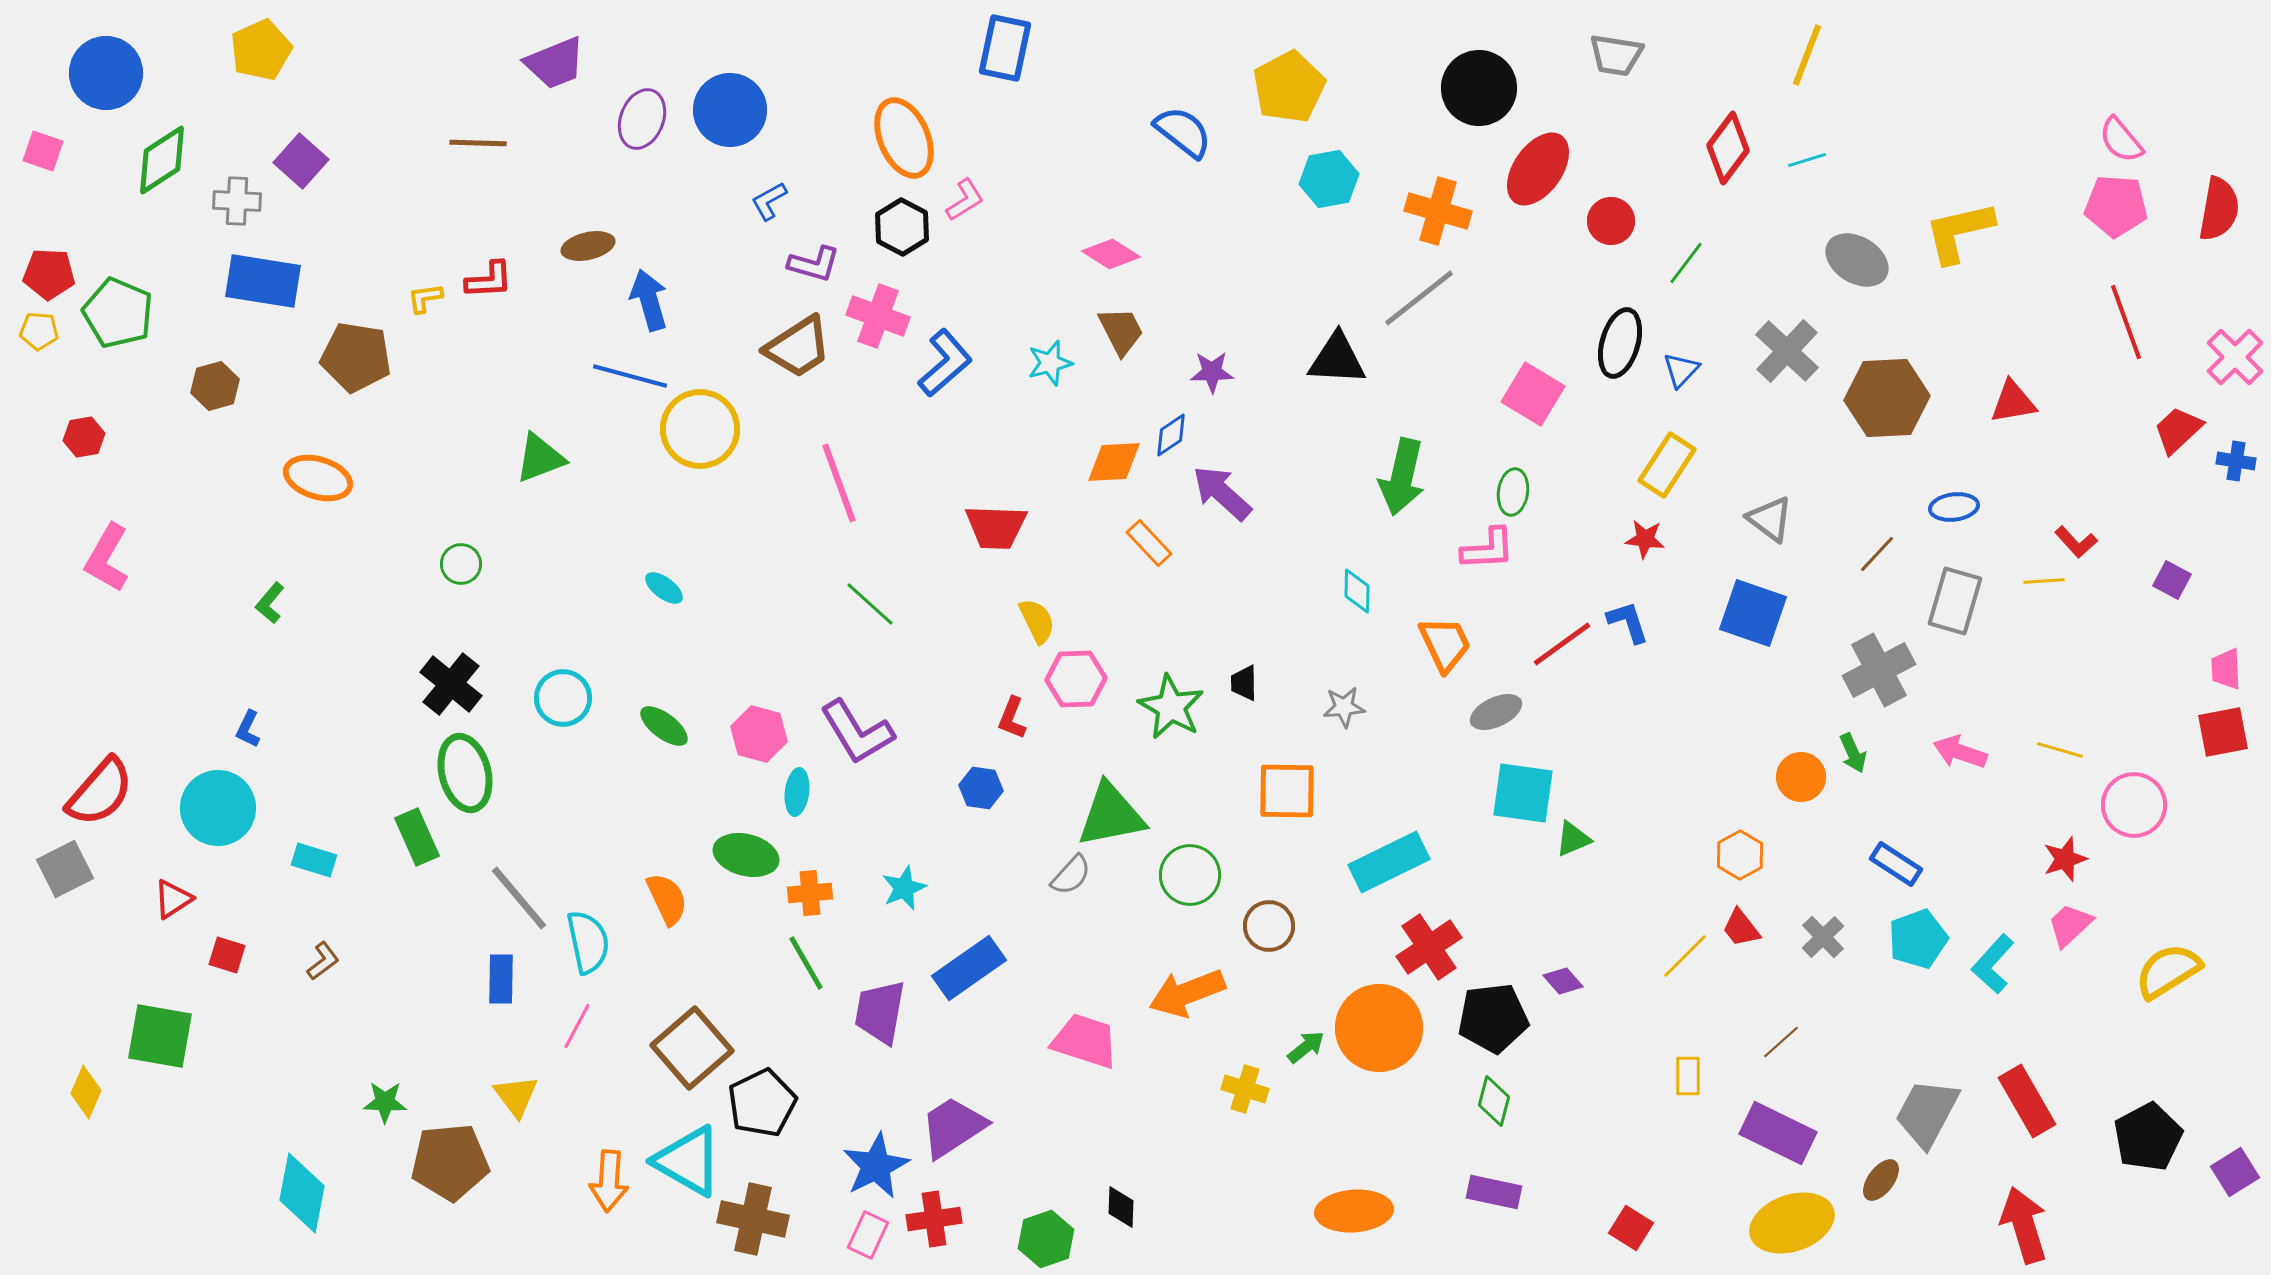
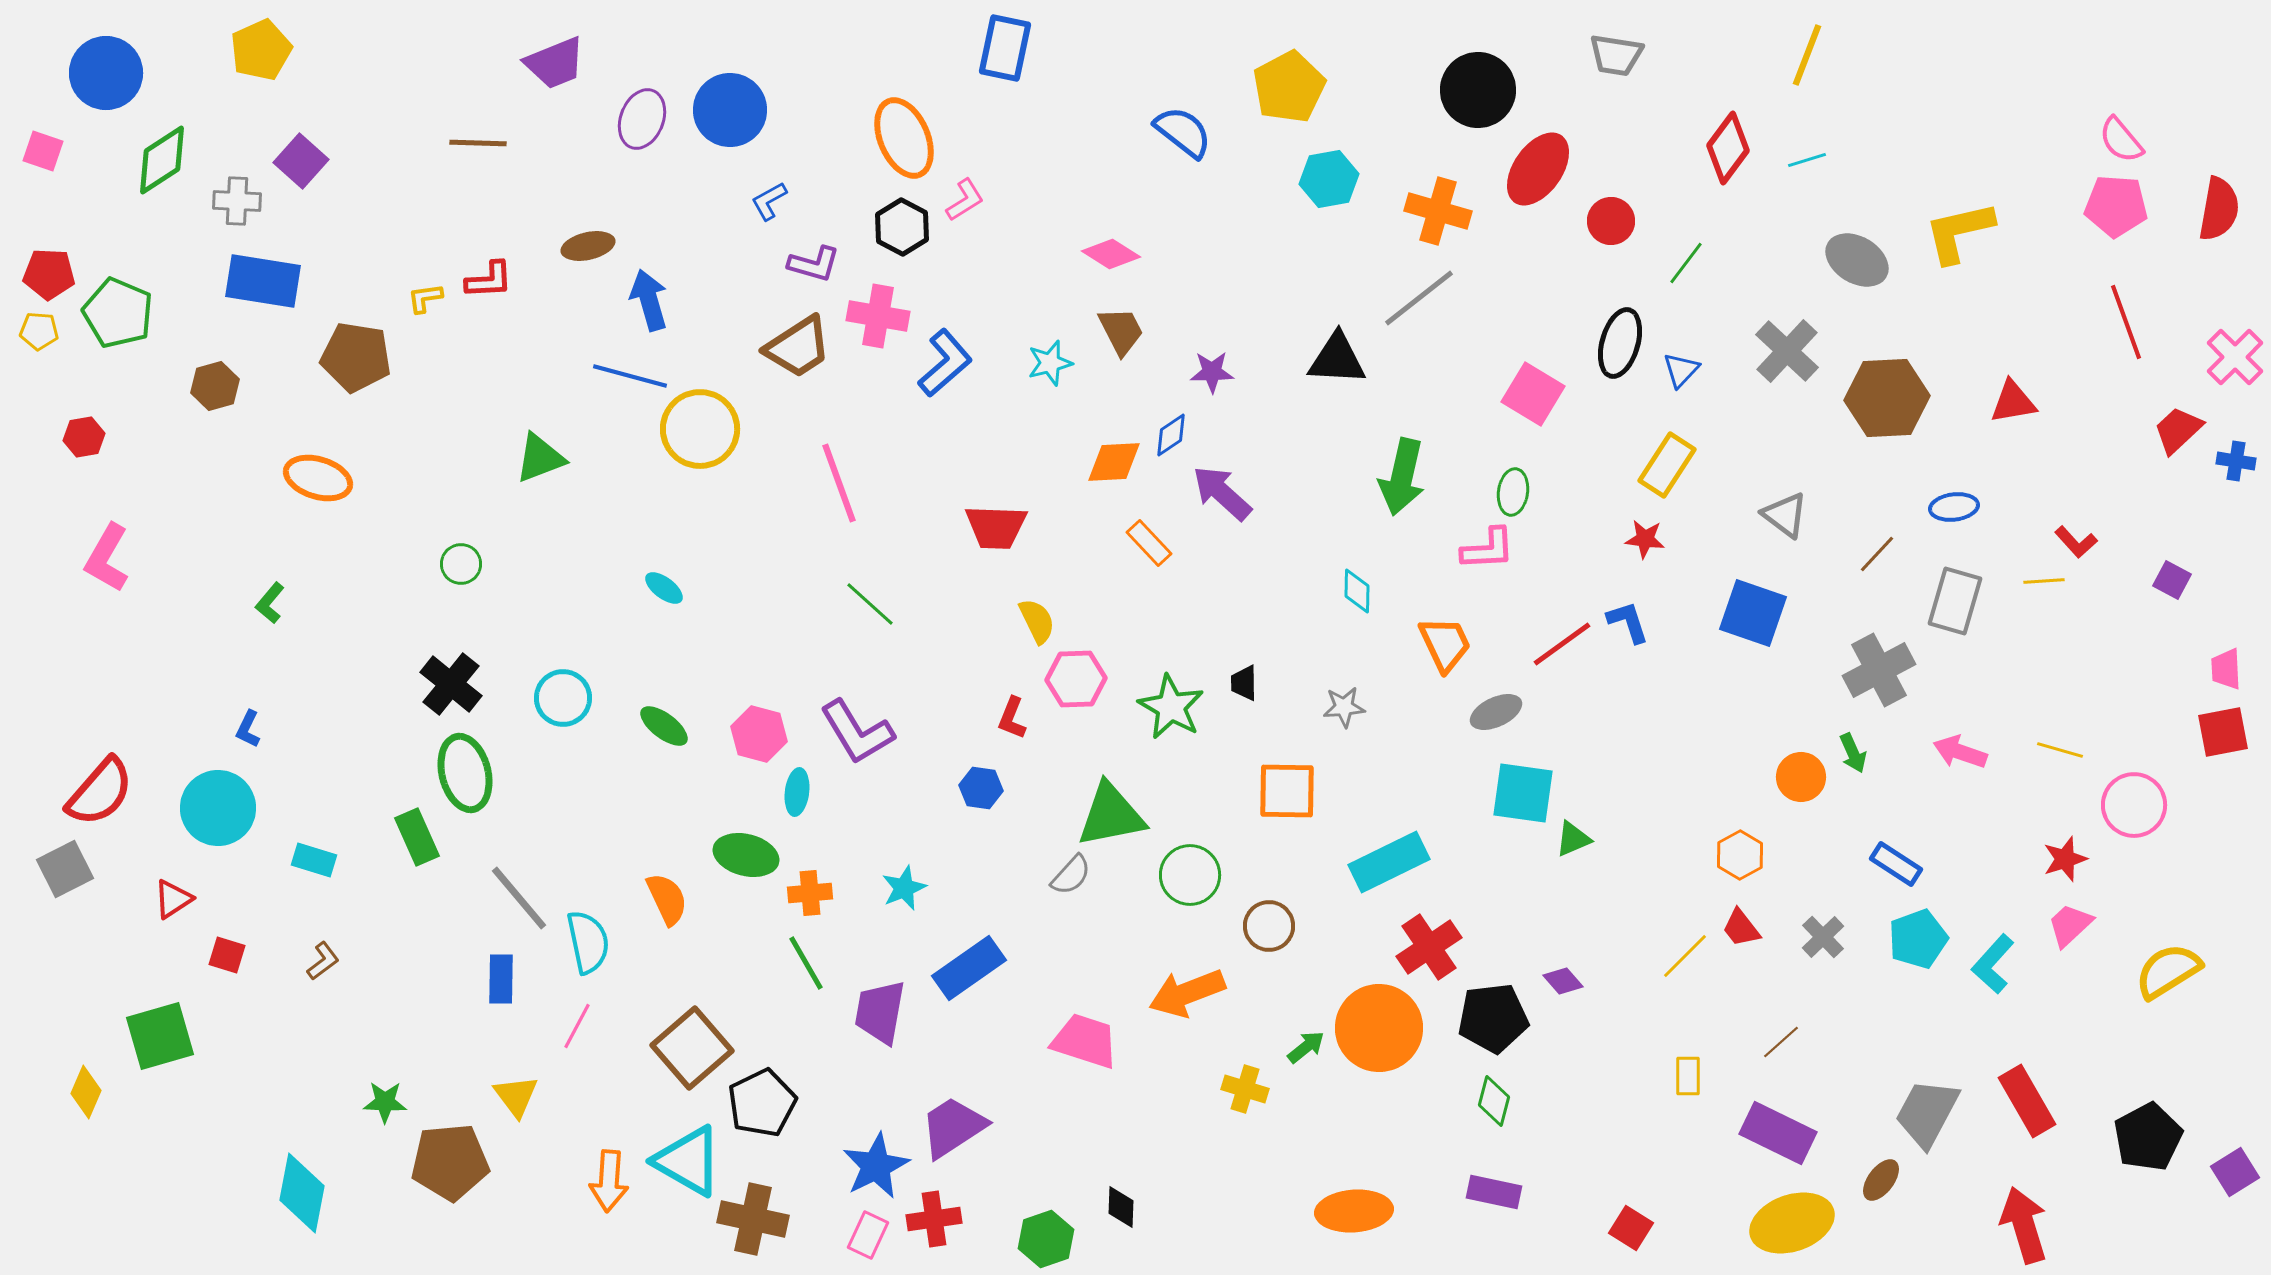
black circle at (1479, 88): moved 1 px left, 2 px down
pink cross at (878, 316): rotated 10 degrees counterclockwise
gray triangle at (1770, 519): moved 15 px right, 4 px up
green square at (160, 1036): rotated 26 degrees counterclockwise
